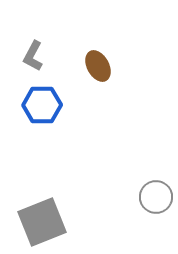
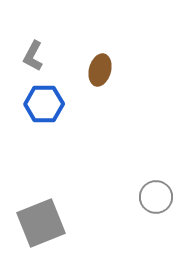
brown ellipse: moved 2 px right, 4 px down; rotated 44 degrees clockwise
blue hexagon: moved 2 px right, 1 px up
gray square: moved 1 px left, 1 px down
